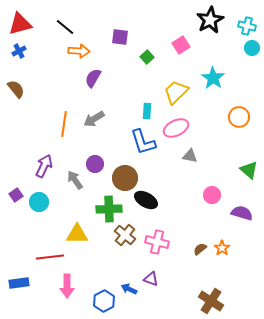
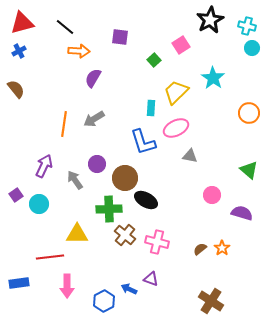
red triangle at (20, 24): moved 2 px right, 1 px up
green square at (147, 57): moved 7 px right, 3 px down
cyan rectangle at (147, 111): moved 4 px right, 3 px up
orange circle at (239, 117): moved 10 px right, 4 px up
purple circle at (95, 164): moved 2 px right
cyan circle at (39, 202): moved 2 px down
